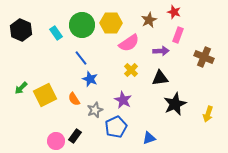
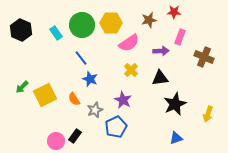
red star: rotated 16 degrees counterclockwise
brown star: rotated 14 degrees clockwise
pink rectangle: moved 2 px right, 2 px down
green arrow: moved 1 px right, 1 px up
blue triangle: moved 27 px right
